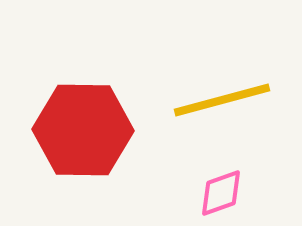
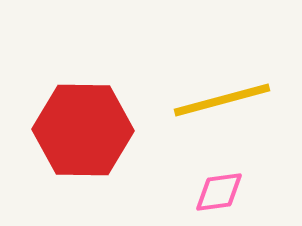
pink diamond: moved 2 px left, 1 px up; rotated 12 degrees clockwise
